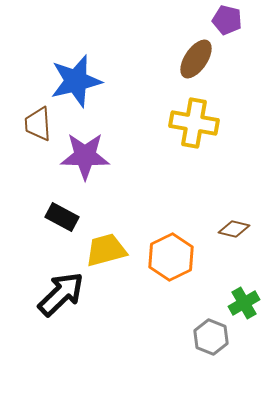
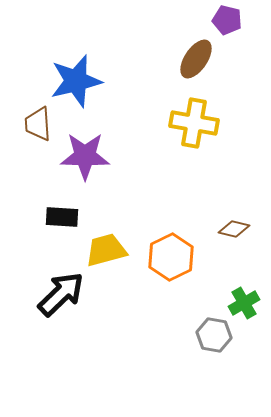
black rectangle: rotated 24 degrees counterclockwise
gray hexagon: moved 3 px right, 2 px up; rotated 12 degrees counterclockwise
